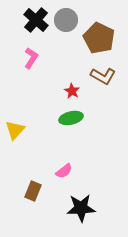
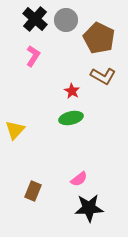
black cross: moved 1 px left, 1 px up
pink L-shape: moved 2 px right, 2 px up
pink semicircle: moved 15 px right, 8 px down
black star: moved 8 px right
